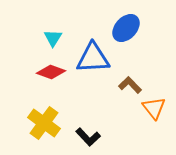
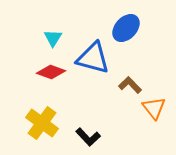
blue triangle: rotated 18 degrees clockwise
yellow cross: moved 2 px left
